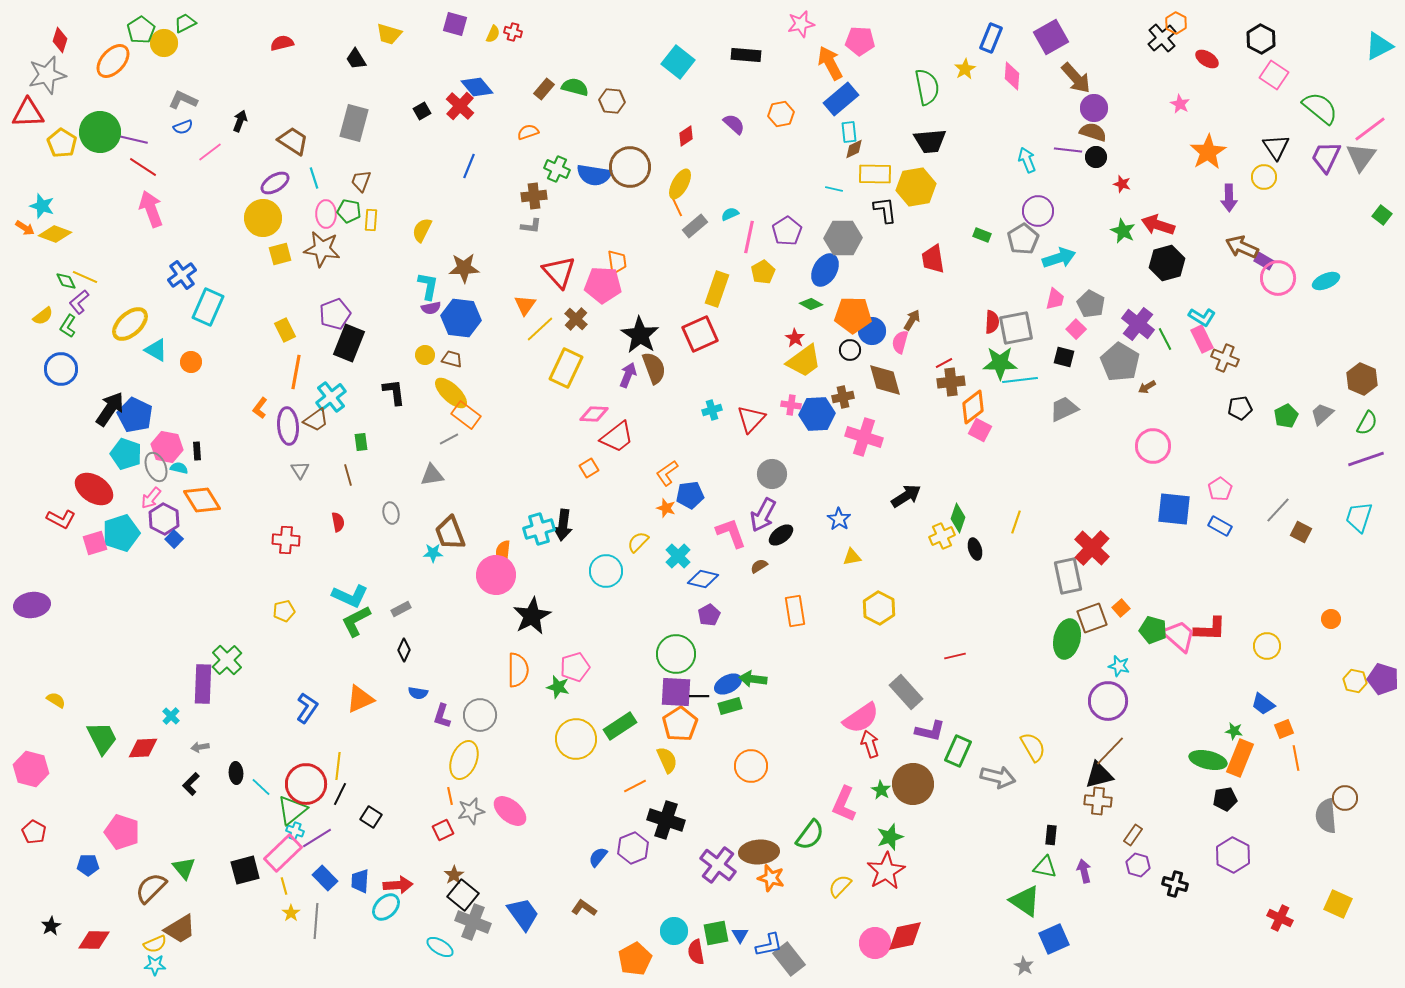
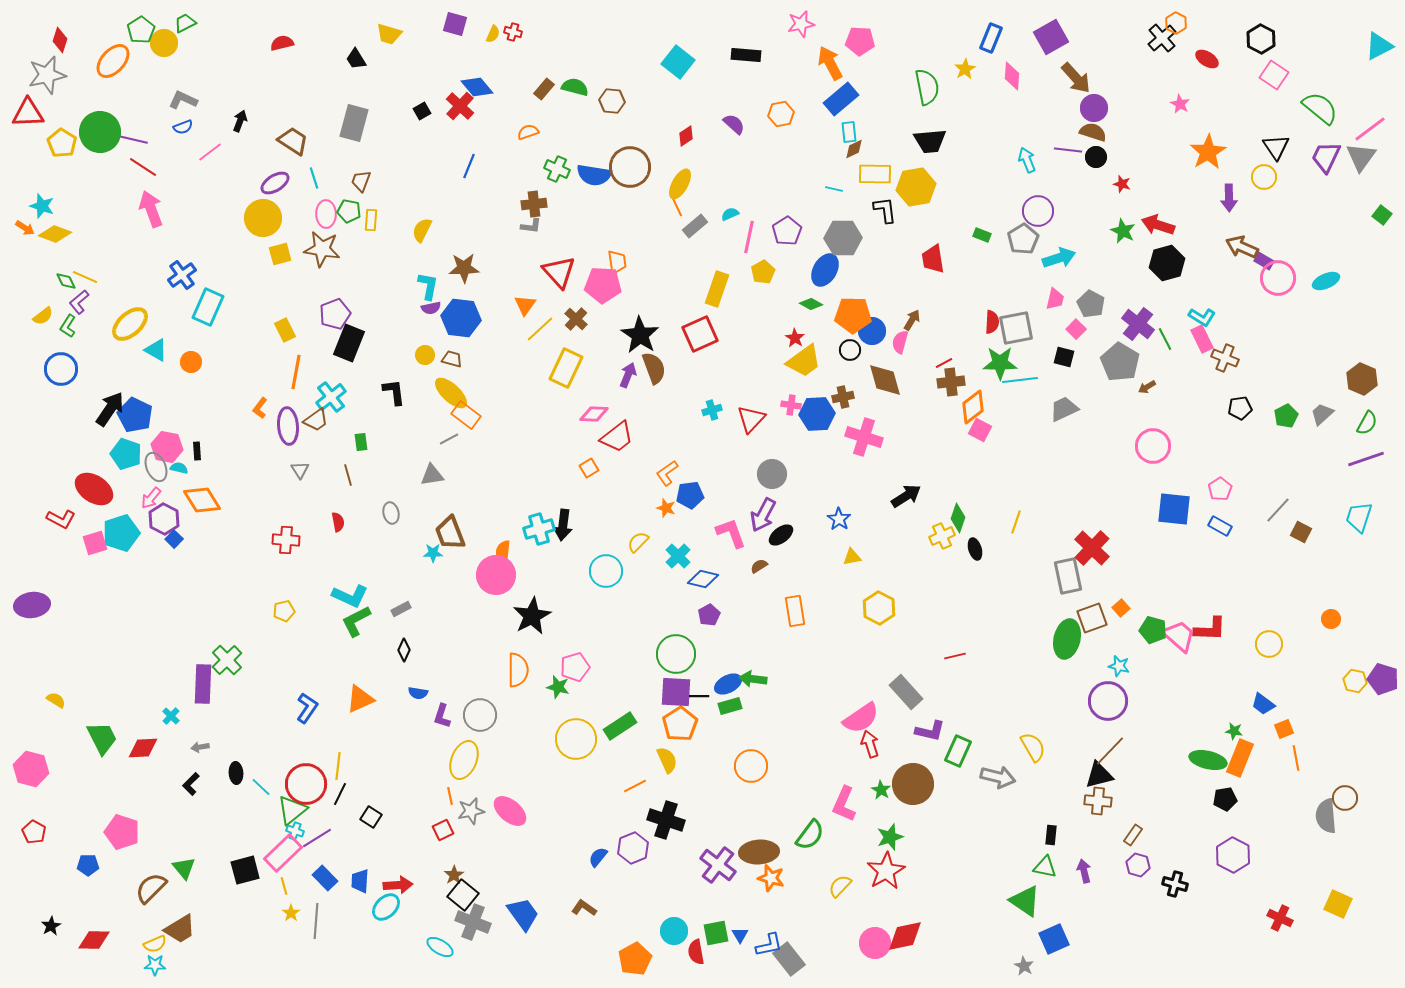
brown cross at (534, 196): moved 8 px down
yellow circle at (1267, 646): moved 2 px right, 2 px up
